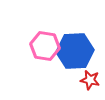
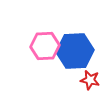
pink hexagon: rotated 12 degrees counterclockwise
